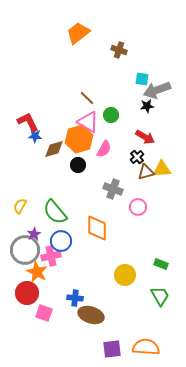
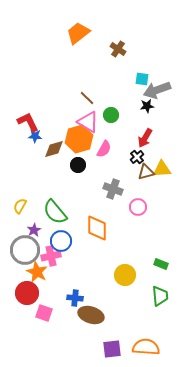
brown cross: moved 1 px left, 1 px up; rotated 14 degrees clockwise
red arrow: moved 1 px down; rotated 90 degrees clockwise
purple star: moved 4 px up
green trapezoid: rotated 25 degrees clockwise
